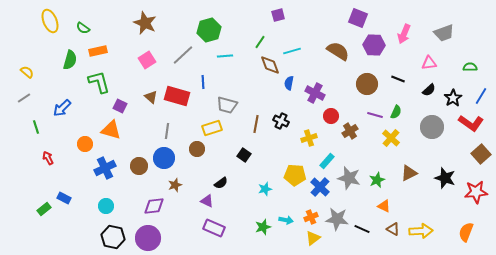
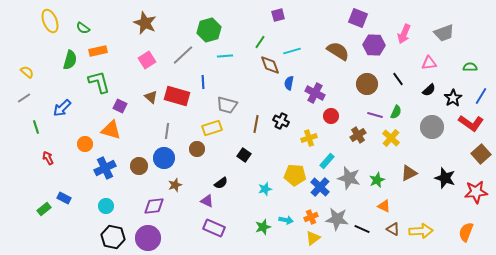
black line at (398, 79): rotated 32 degrees clockwise
brown cross at (350, 131): moved 8 px right, 4 px down
